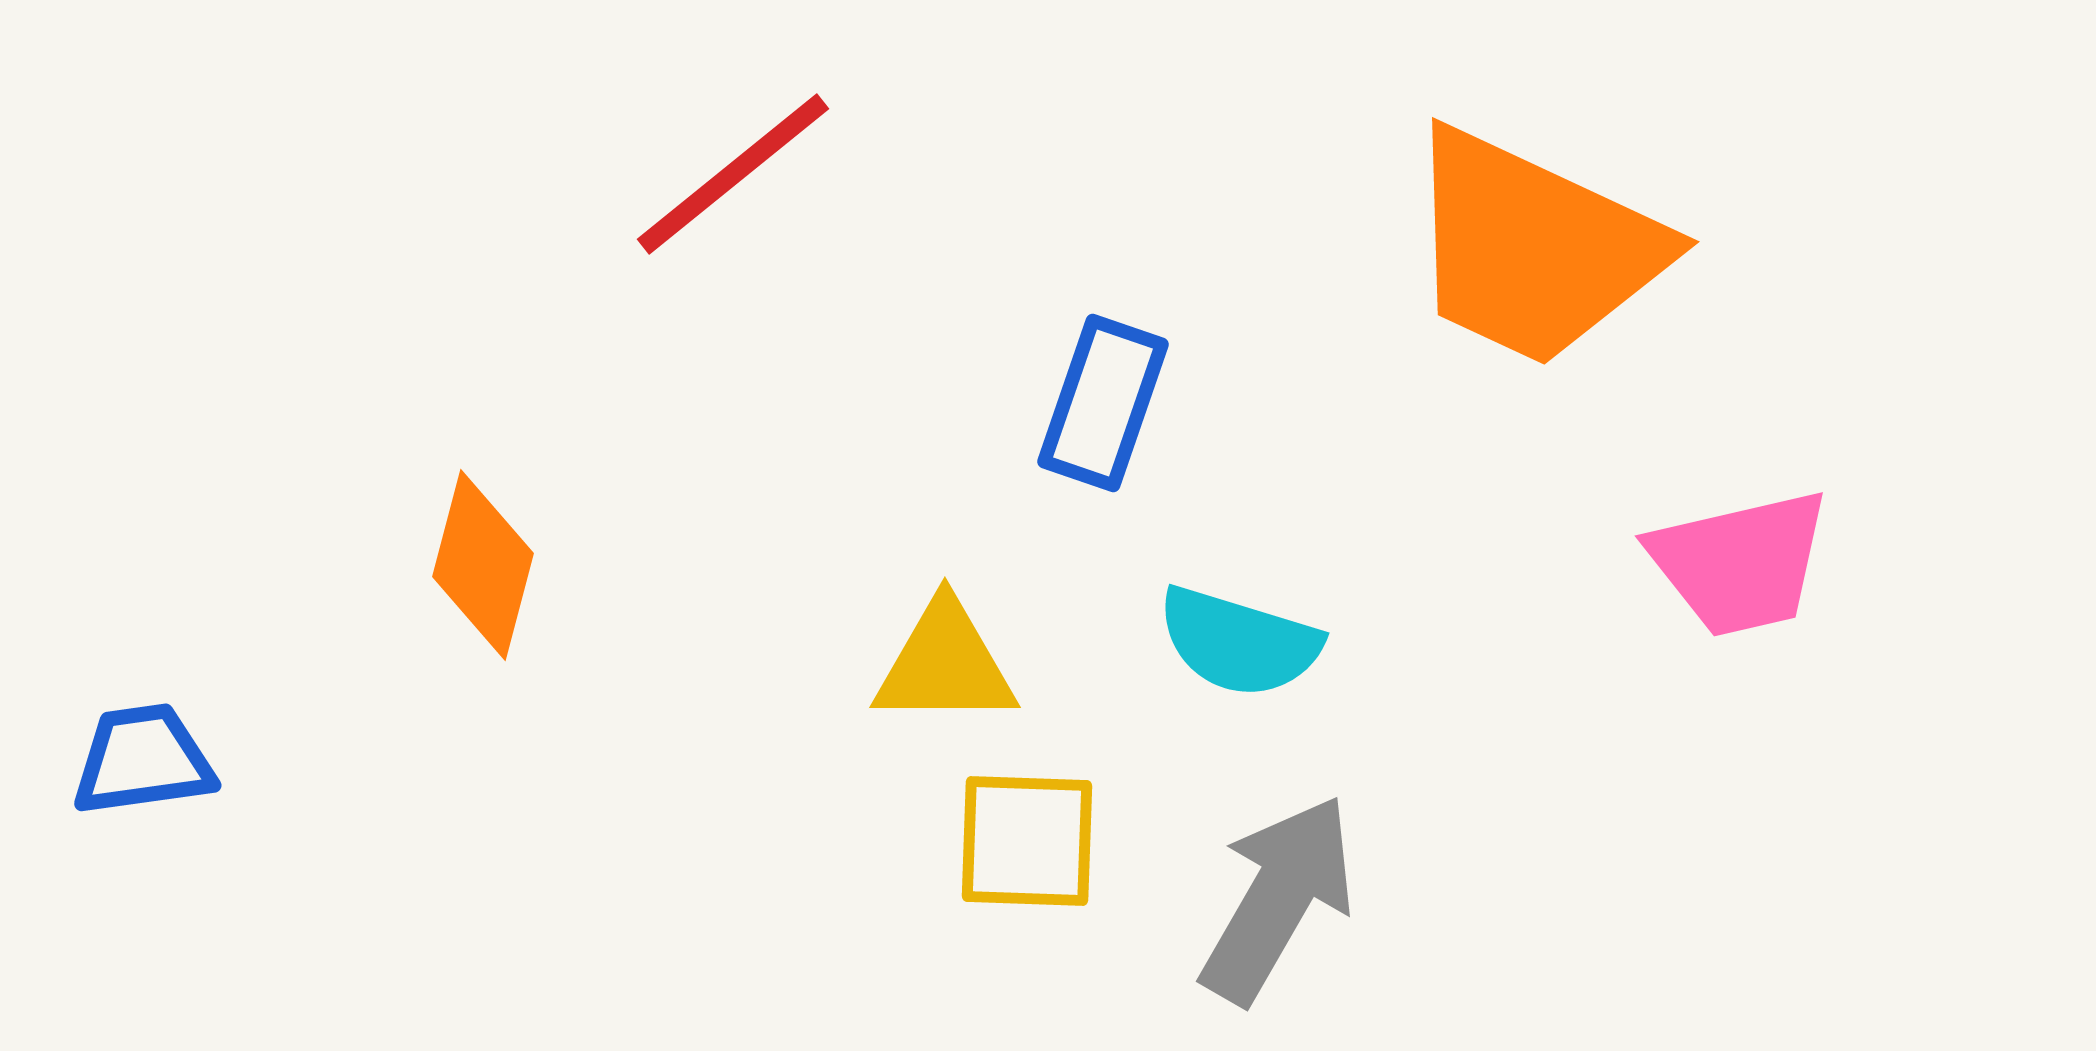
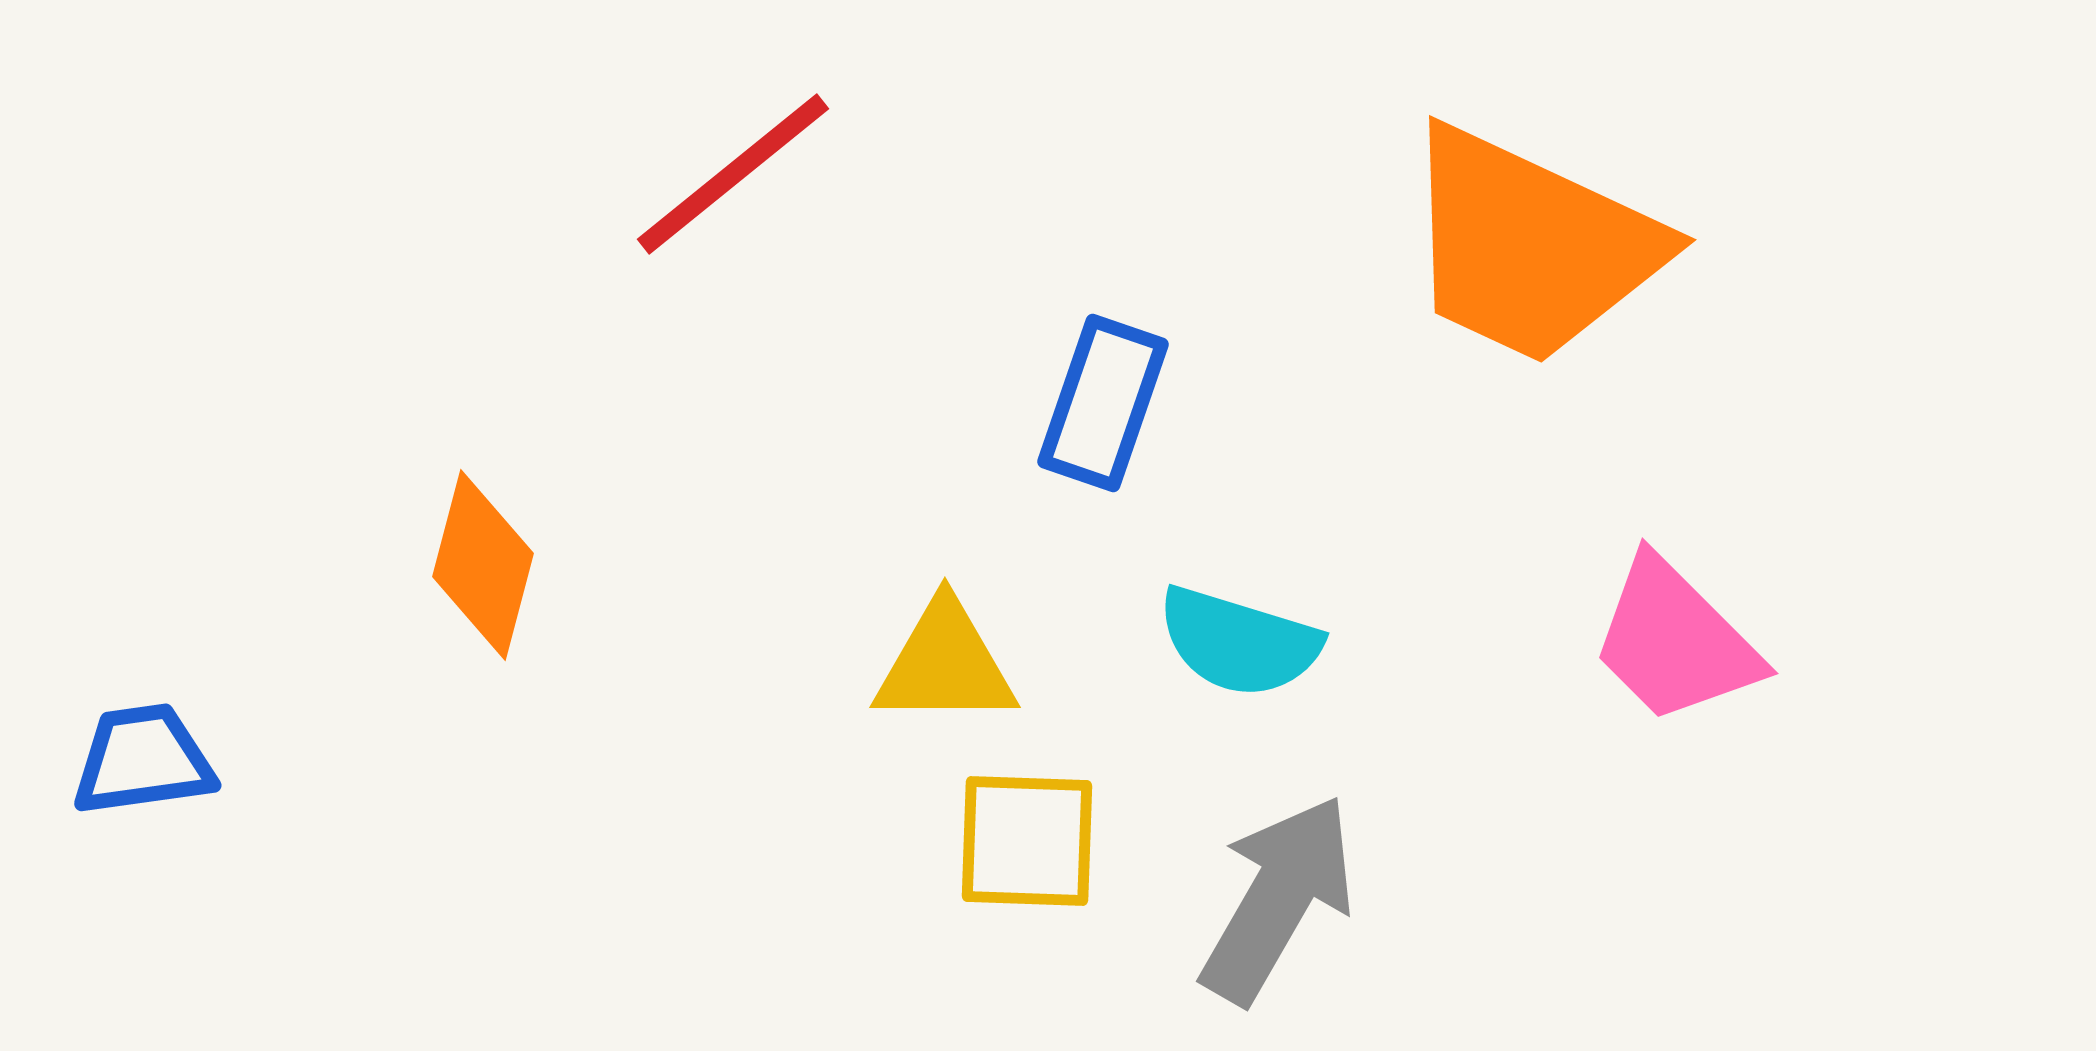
orange trapezoid: moved 3 px left, 2 px up
pink trapezoid: moved 65 px left, 78 px down; rotated 58 degrees clockwise
